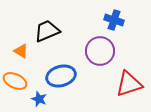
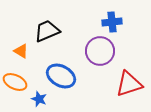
blue cross: moved 2 px left, 2 px down; rotated 24 degrees counterclockwise
blue ellipse: rotated 44 degrees clockwise
orange ellipse: moved 1 px down
